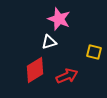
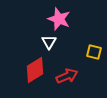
white triangle: rotated 42 degrees counterclockwise
